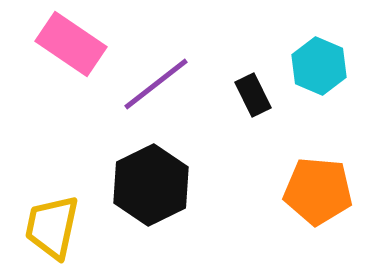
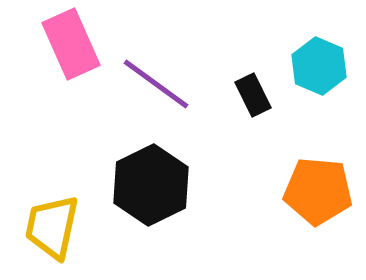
pink rectangle: rotated 32 degrees clockwise
purple line: rotated 74 degrees clockwise
